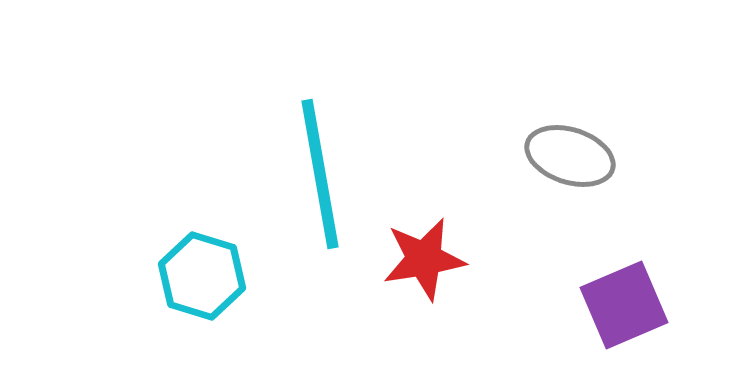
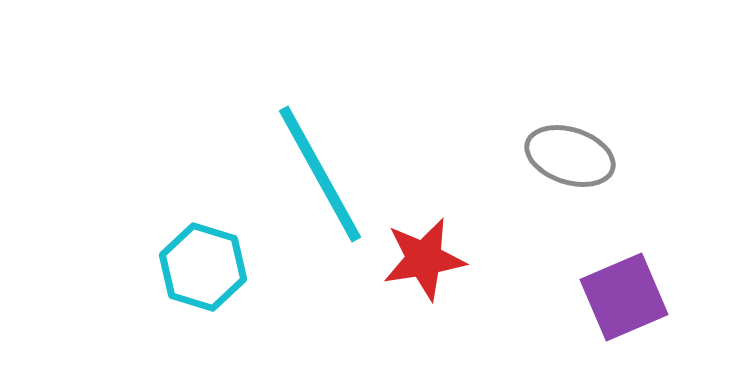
cyan line: rotated 19 degrees counterclockwise
cyan hexagon: moved 1 px right, 9 px up
purple square: moved 8 px up
